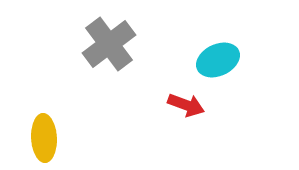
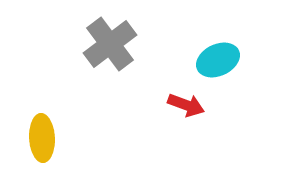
gray cross: moved 1 px right
yellow ellipse: moved 2 px left
